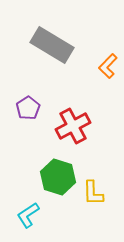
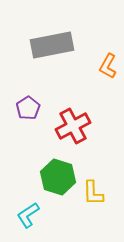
gray rectangle: rotated 42 degrees counterclockwise
orange L-shape: rotated 15 degrees counterclockwise
